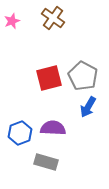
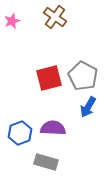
brown cross: moved 2 px right, 1 px up
